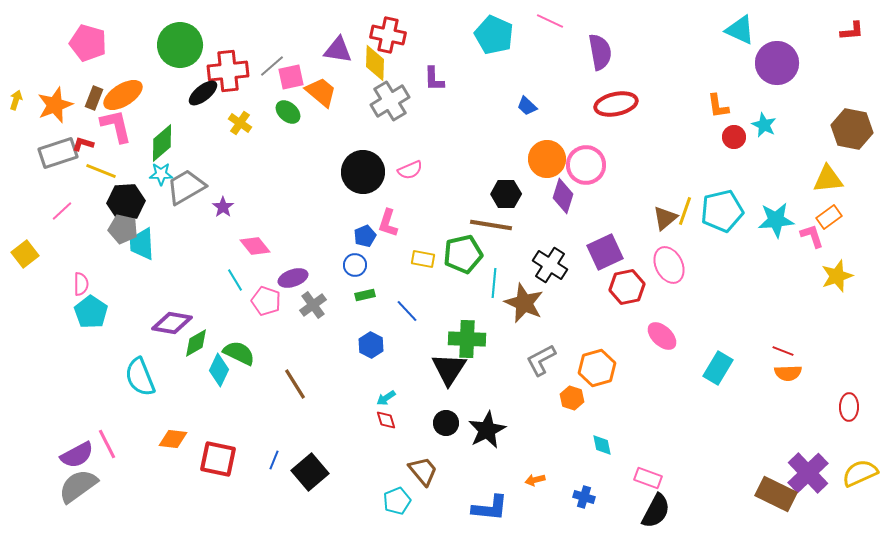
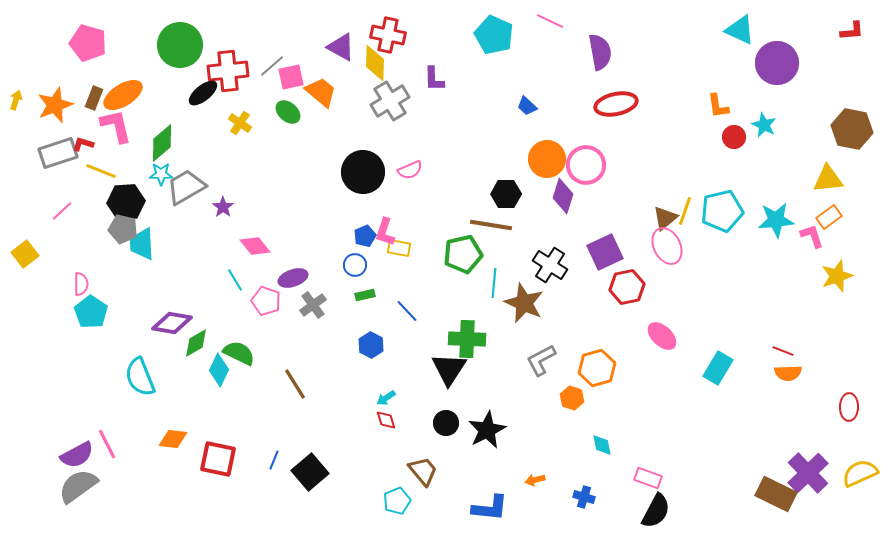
purple triangle at (338, 50): moved 3 px right, 3 px up; rotated 20 degrees clockwise
pink L-shape at (388, 223): moved 3 px left, 9 px down
yellow rectangle at (423, 259): moved 24 px left, 11 px up
pink ellipse at (669, 265): moved 2 px left, 19 px up
